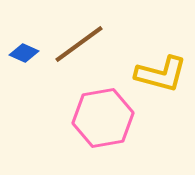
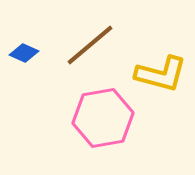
brown line: moved 11 px right, 1 px down; rotated 4 degrees counterclockwise
